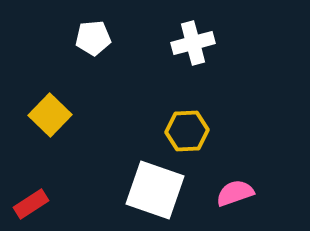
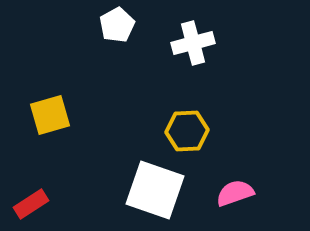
white pentagon: moved 24 px right, 13 px up; rotated 24 degrees counterclockwise
yellow square: rotated 30 degrees clockwise
